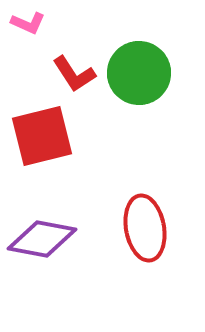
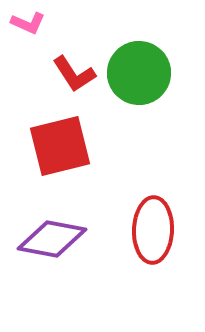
red square: moved 18 px right, 10 px down
red ellipse: moved 8 px right, 2 px down; rotated 12 degrees clockwise
purple diamond: moved 10 px right
